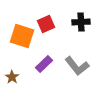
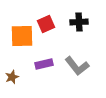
black cross: moved 2 px left
orange square: rotated 20 degrees counterclockwise
purple rectangle: rotated 30 degrees clockwise
brown star: rotated 16 degrees clockwise
